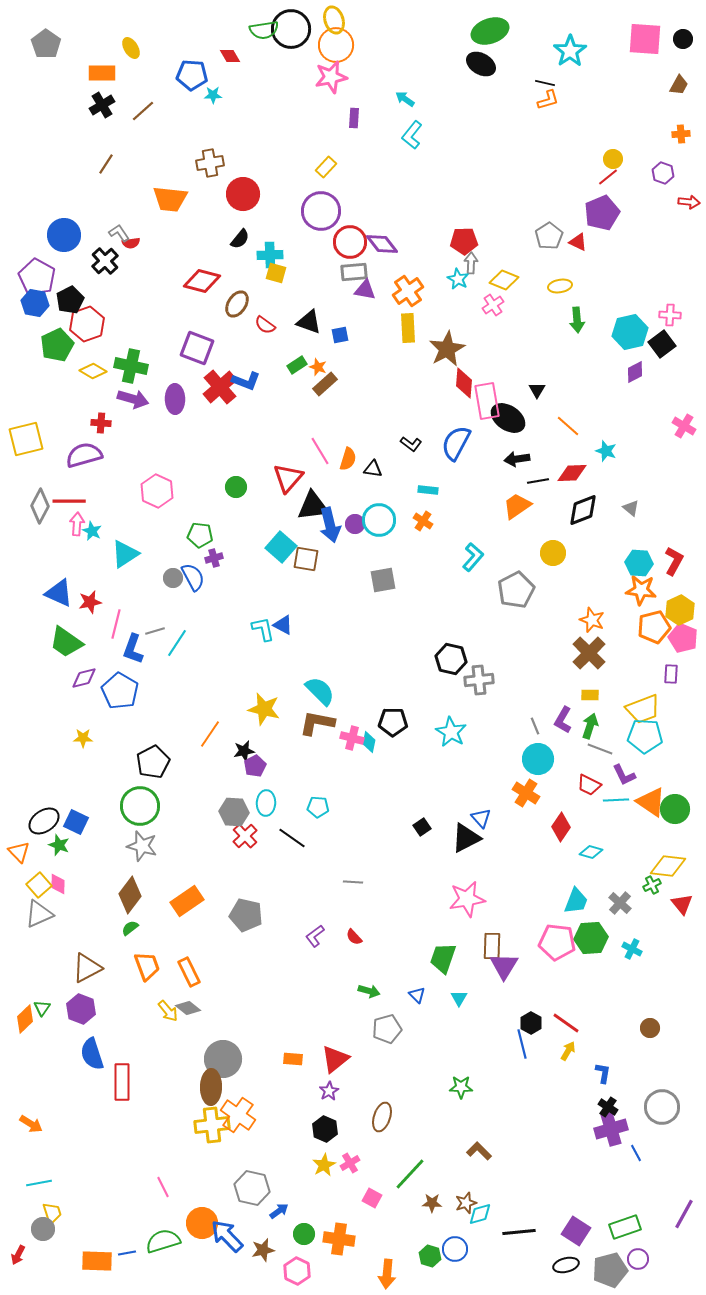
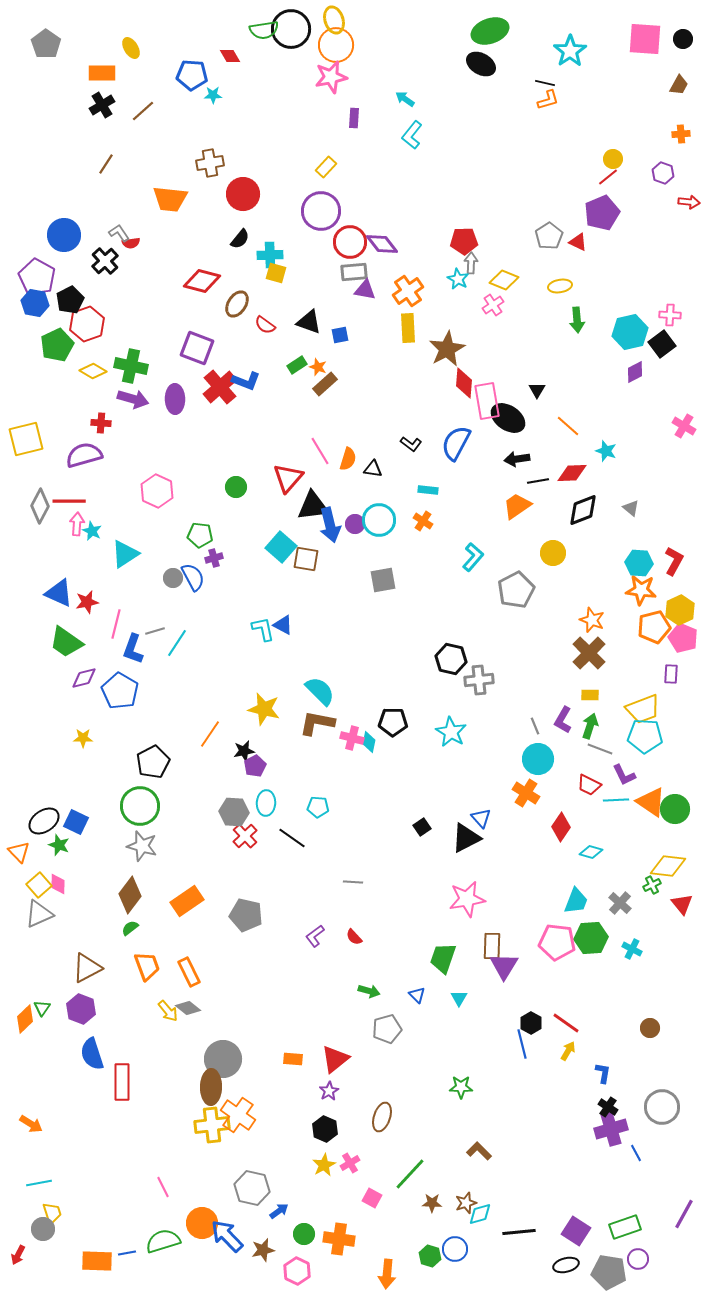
red star at (90, 602): moved 3 px left
gray pentagon at (610, 1270): moved 1 px left, 2 px down; rotated 24 degrees clockwise
